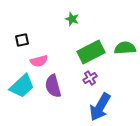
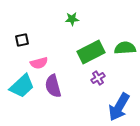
green star: rotated 24 degrees counterclockwise
pink semicircle: moved 2 px down
purple cross: moved 8 px right
blue arrow: moved 19 px right
